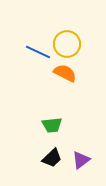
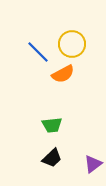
yellow circle: moved 5 px right
blue line: rotated 20 degrees clockwise
orange semicircle: moved 2 px left, 1 px down; rotated 125 degrees clockwise
purple triangle: moved 12 px right, 4 px down
